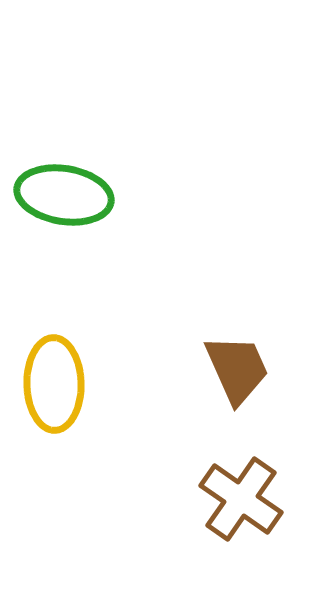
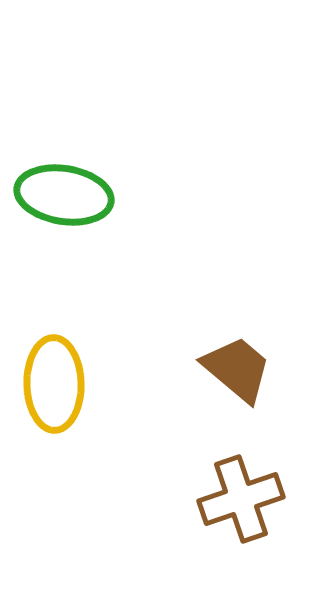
brown trapezoid: rotated 26 degrees counterclockwise
brown cross: rotated 36 degrees clockwise
